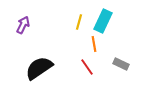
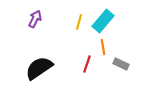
cyan rectangle: rotated 15 degrees clockwise
purple arrow: moved 12 px right, 6 px up
orange line: moved 9 px right, 3 px down
red line: moved 3 px up; rotated 54 degrees clockwise
